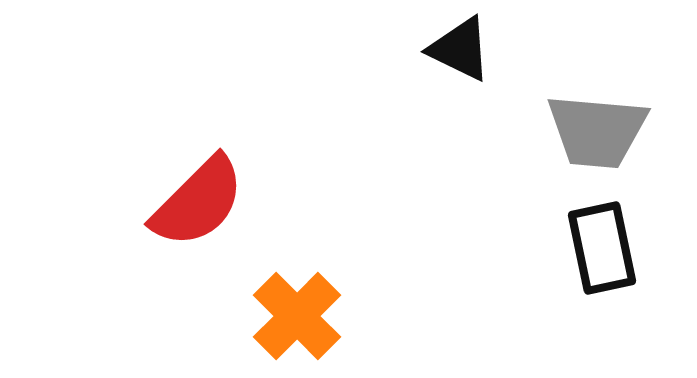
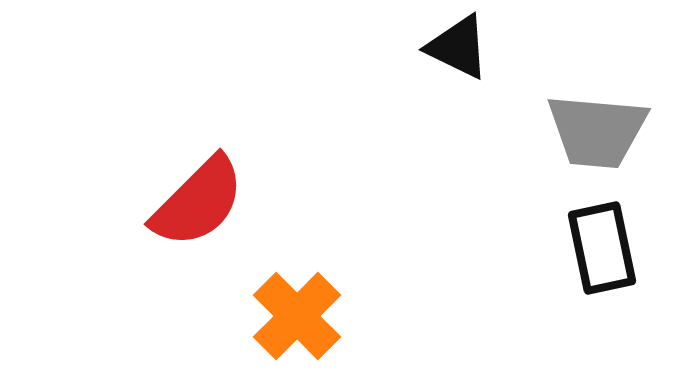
black triangle: moved 2 px left, 2 px up
